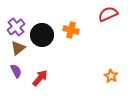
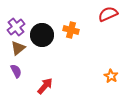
red arrow: moved 5 px right, 8 px down
